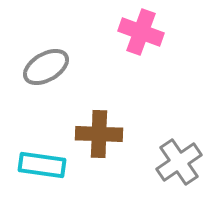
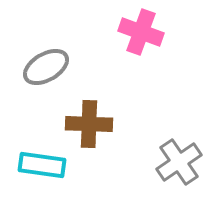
brown cross: moved 10 px left, 10 px up
